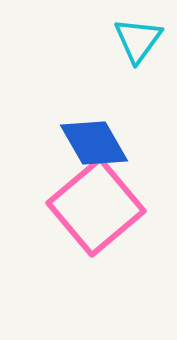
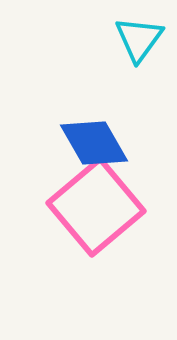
cyan triangle: moved 1 px right, 1 px up
